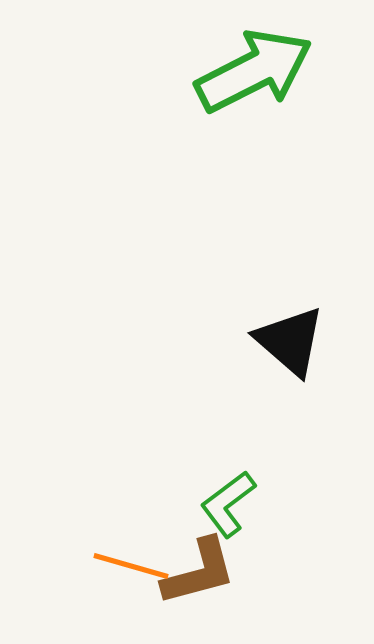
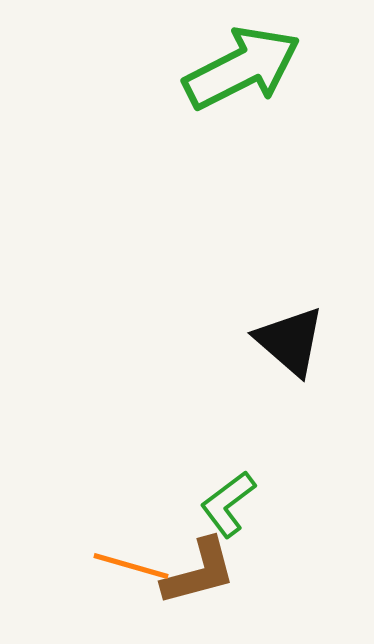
green arrow: moved 12 px left, 3 px up
